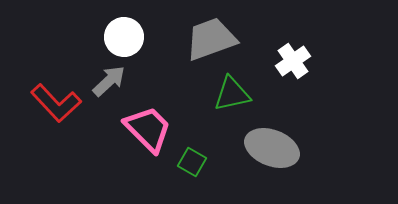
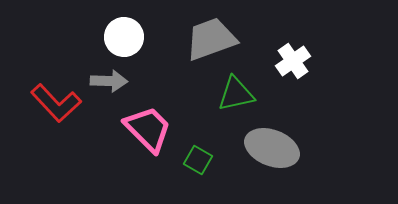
gray arrow: rotated 45 degrees clockwise
green triangle: moved 4 px right
green square: moved 6 px right, 2 px up
